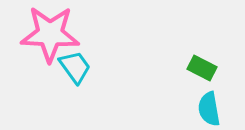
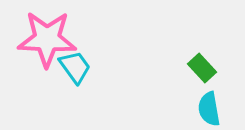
pink star: moved 3 px left, 5 px down
green rectangle: rotated 20 degrees clockwise
